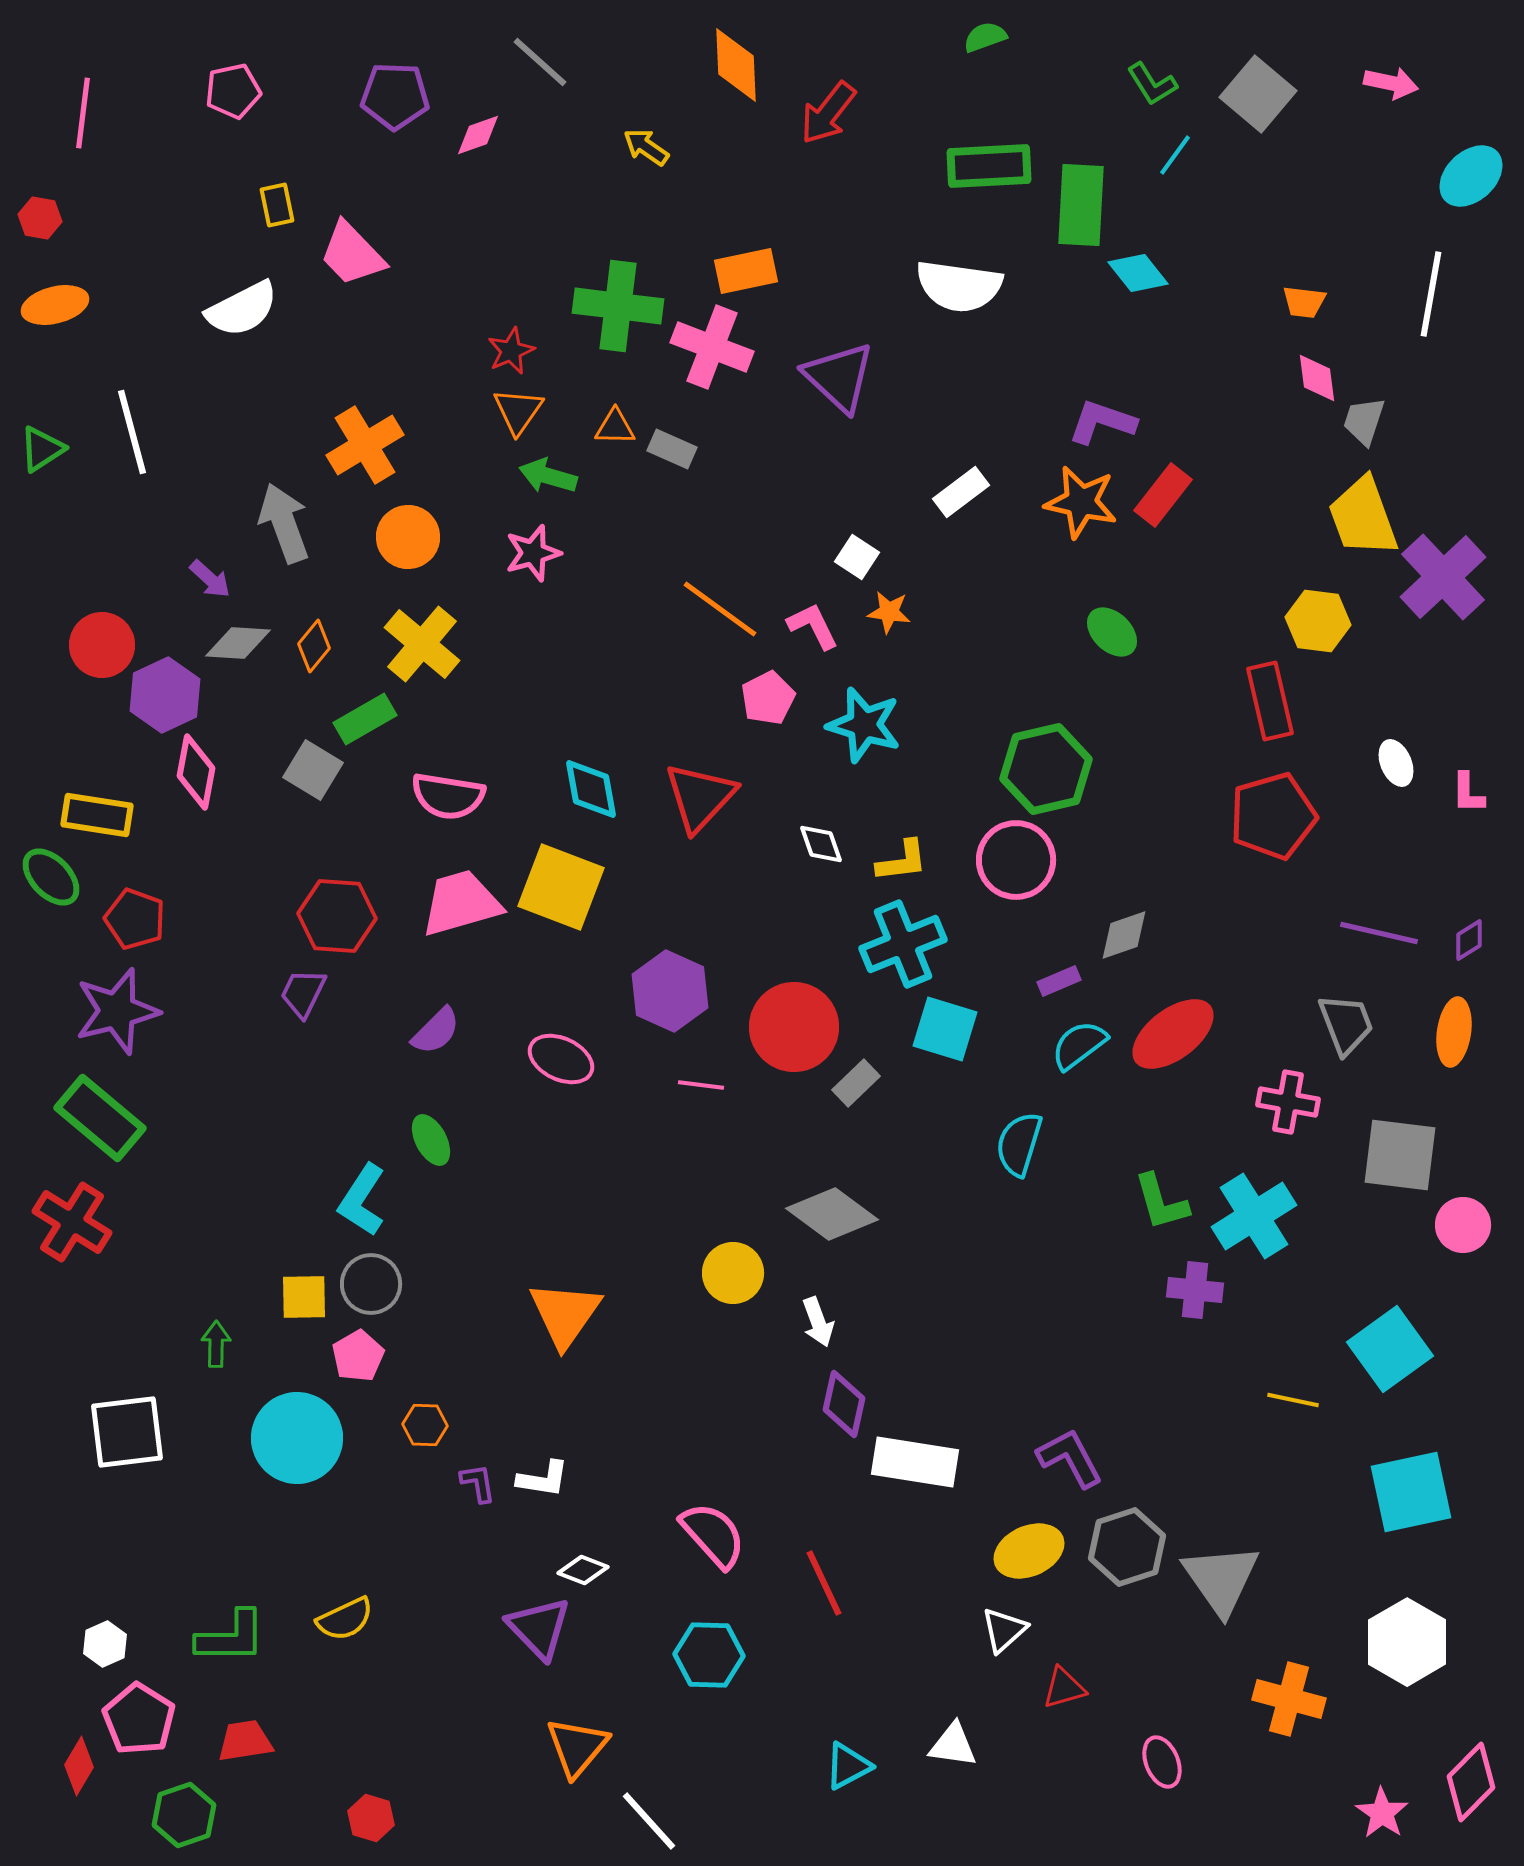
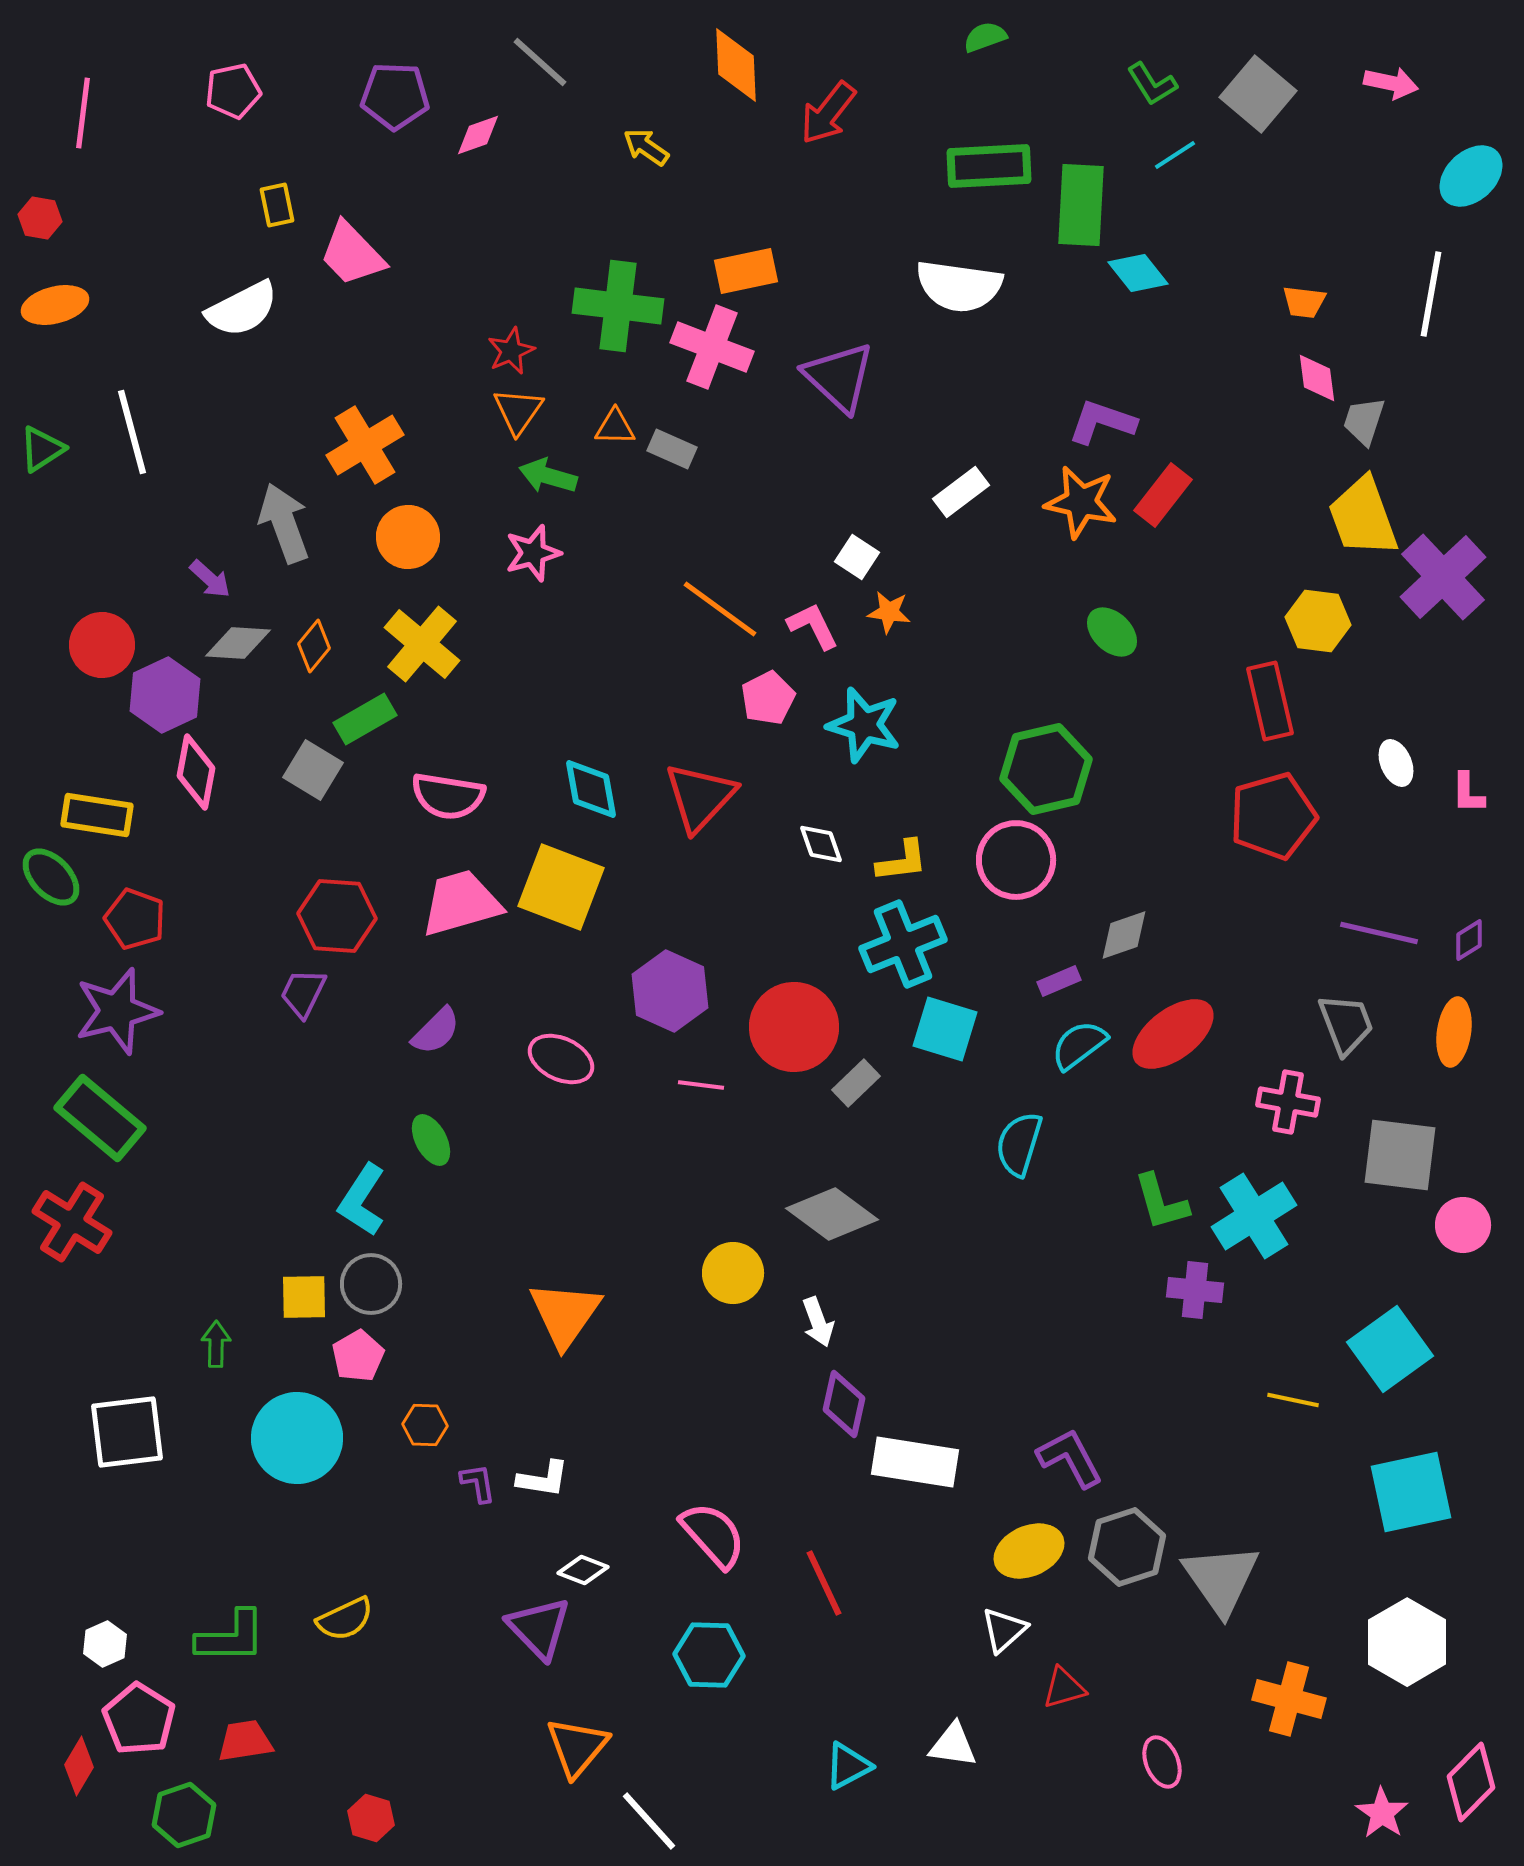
cyan line at (1175, 155): rotated 21 degrees clockwise
